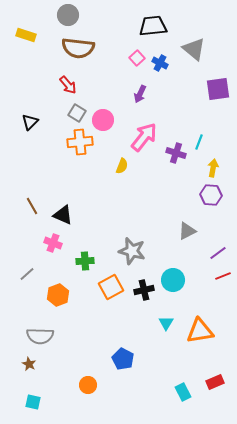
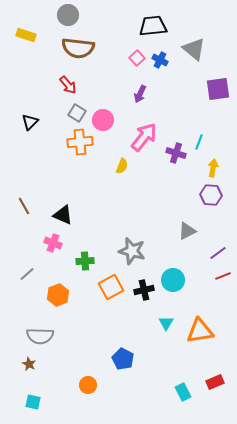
blue cross at (160, 63): moved 3 px up
brown line at (32, 206): moved 8 px left
